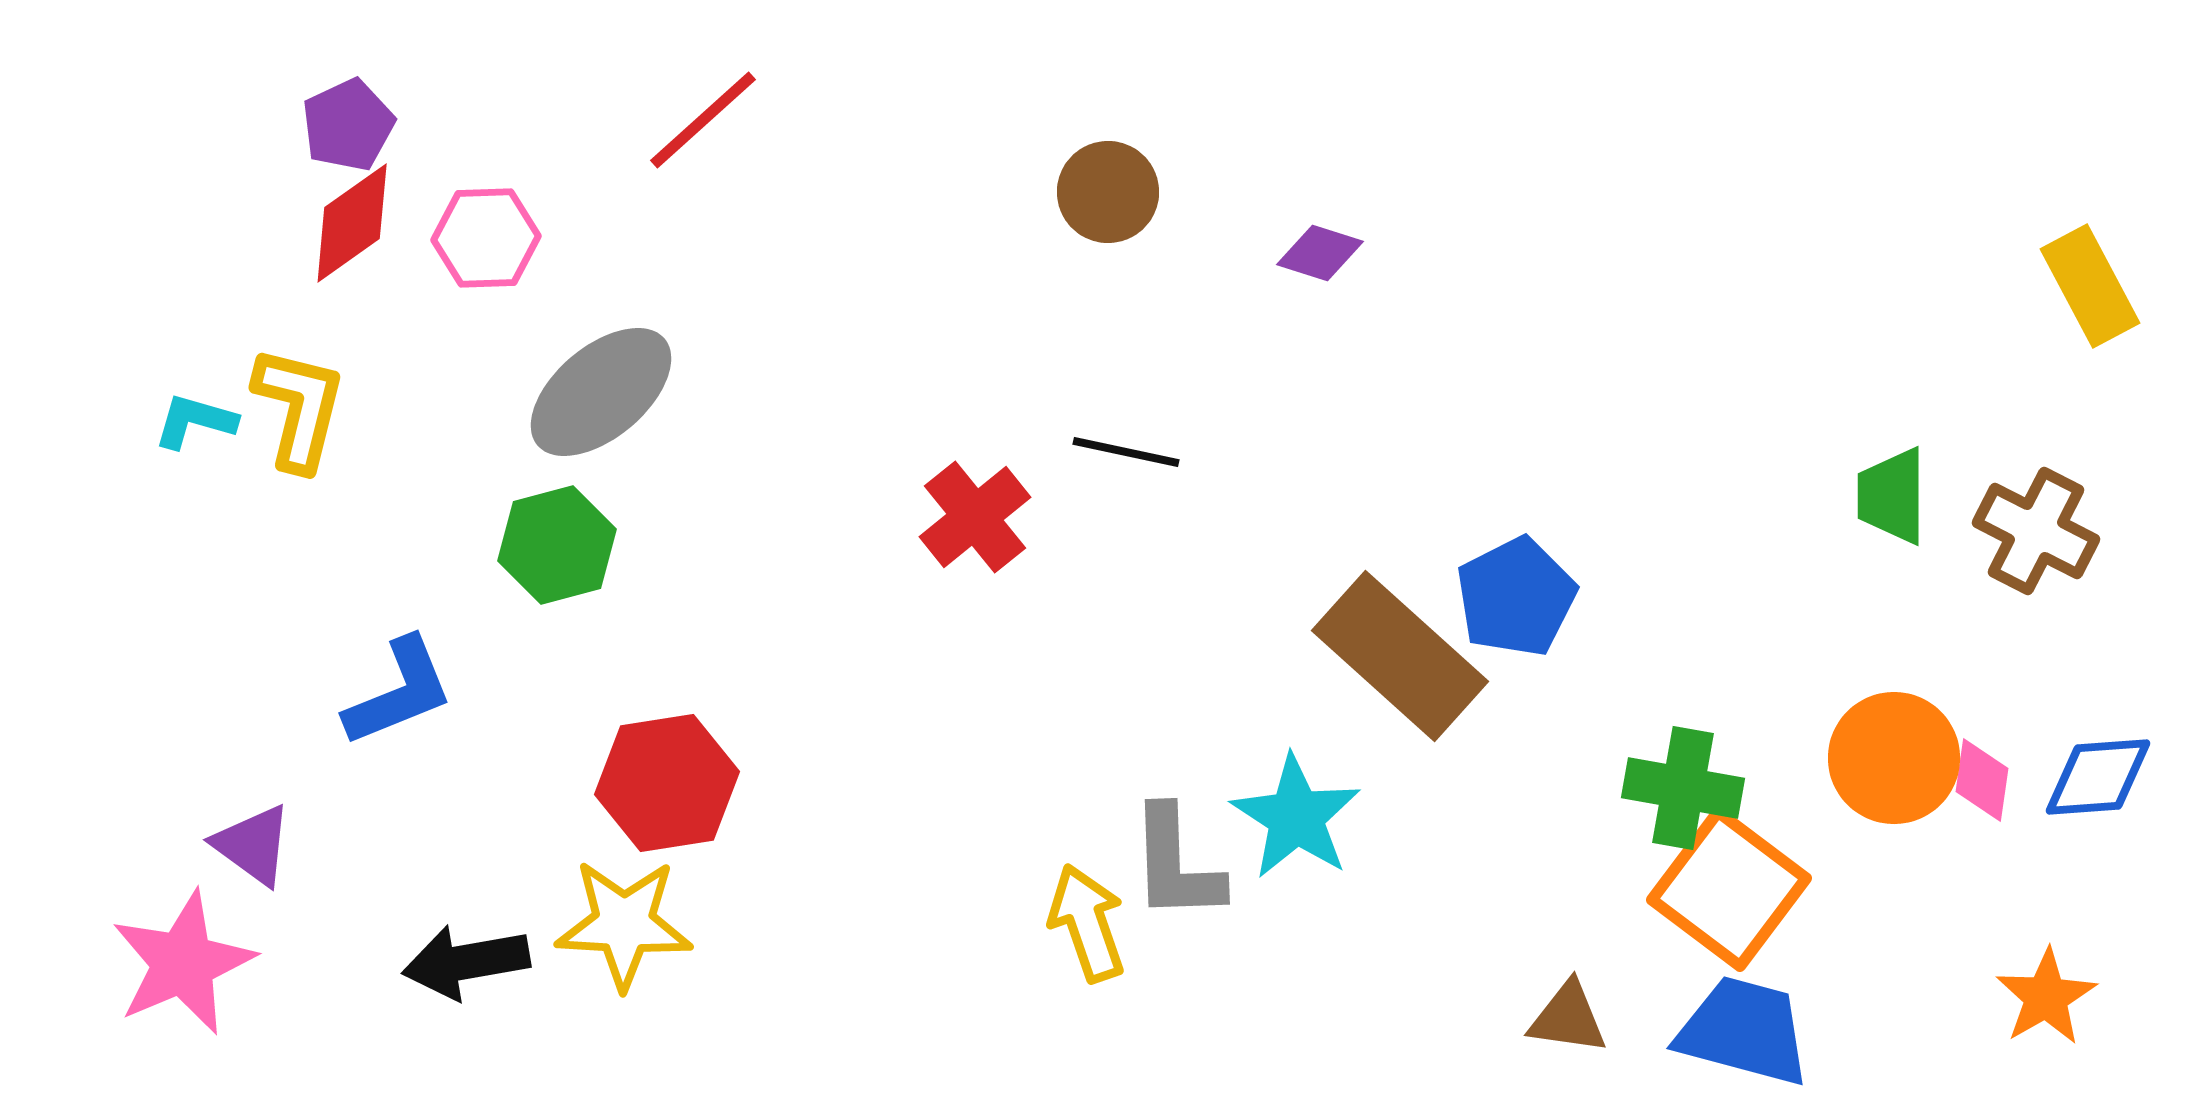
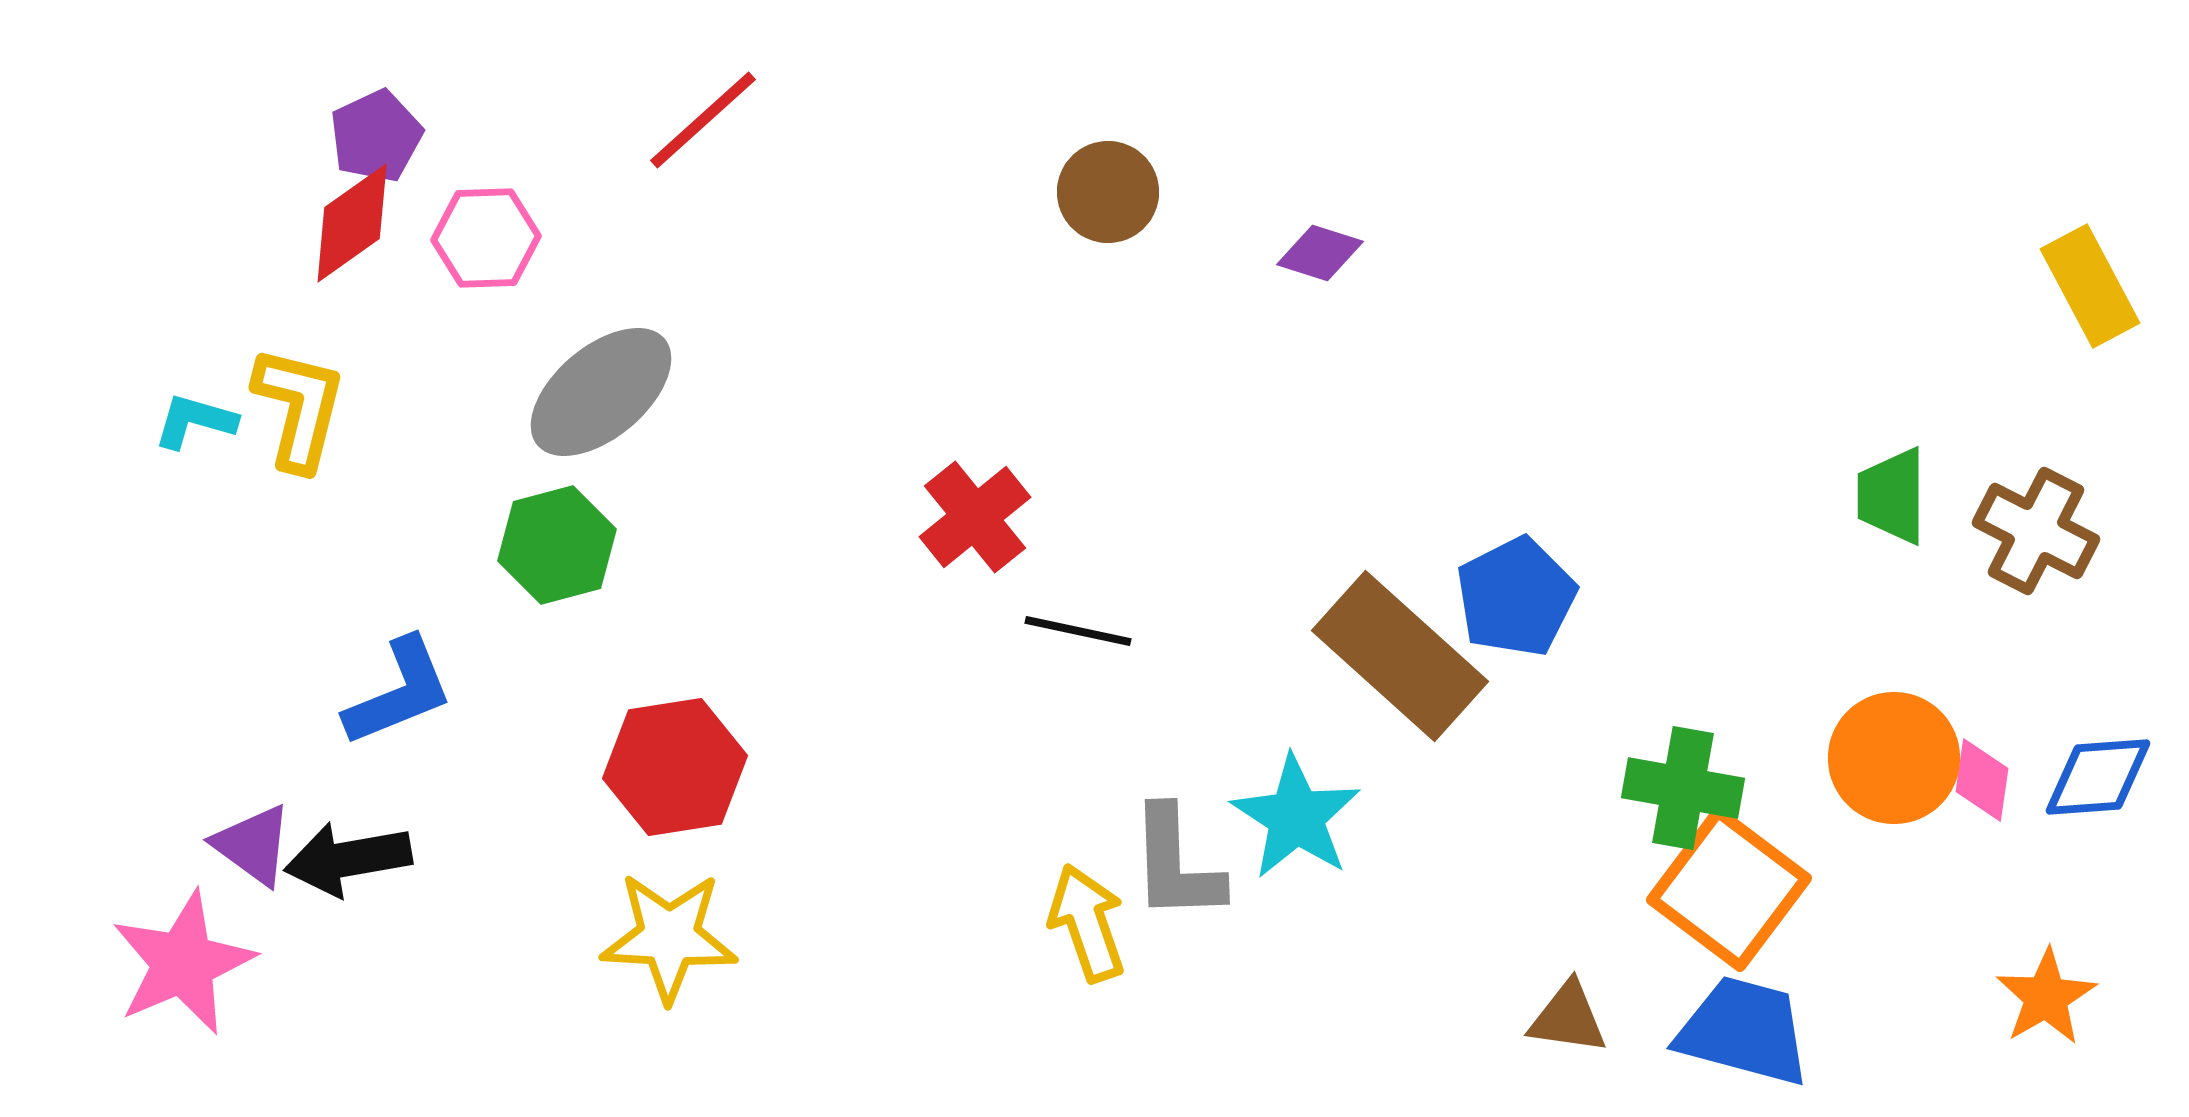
purple pentagon: moved 28 px right, 11 px down
black line: moved 48 px left, 179 px down
red hexagon: moved 8 px right, 16 px up
yellow star: moved 45 px right, 13 px down
black arrow: moved 118 px left, 103 px up
